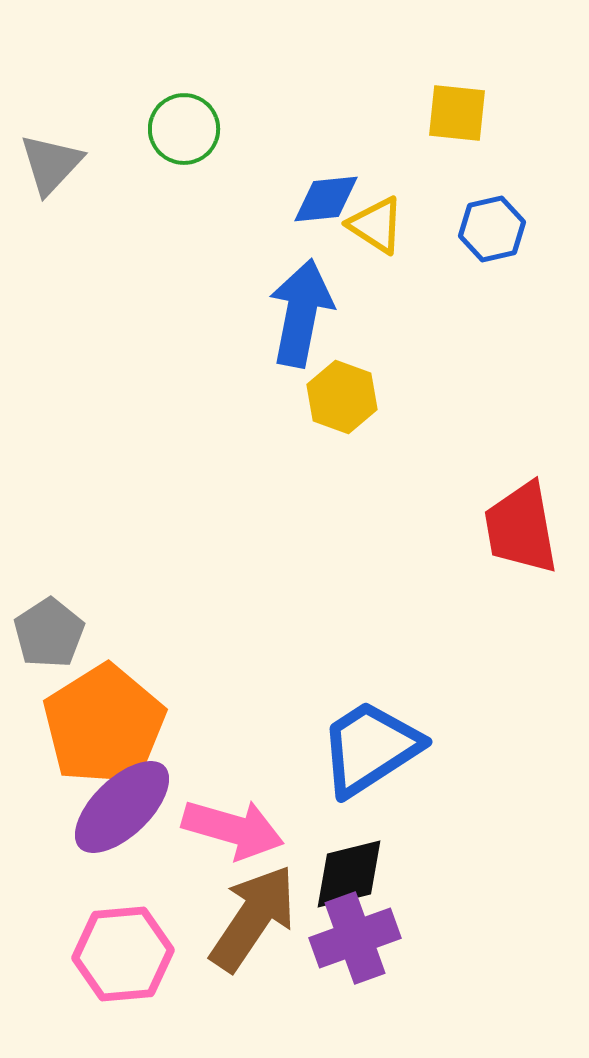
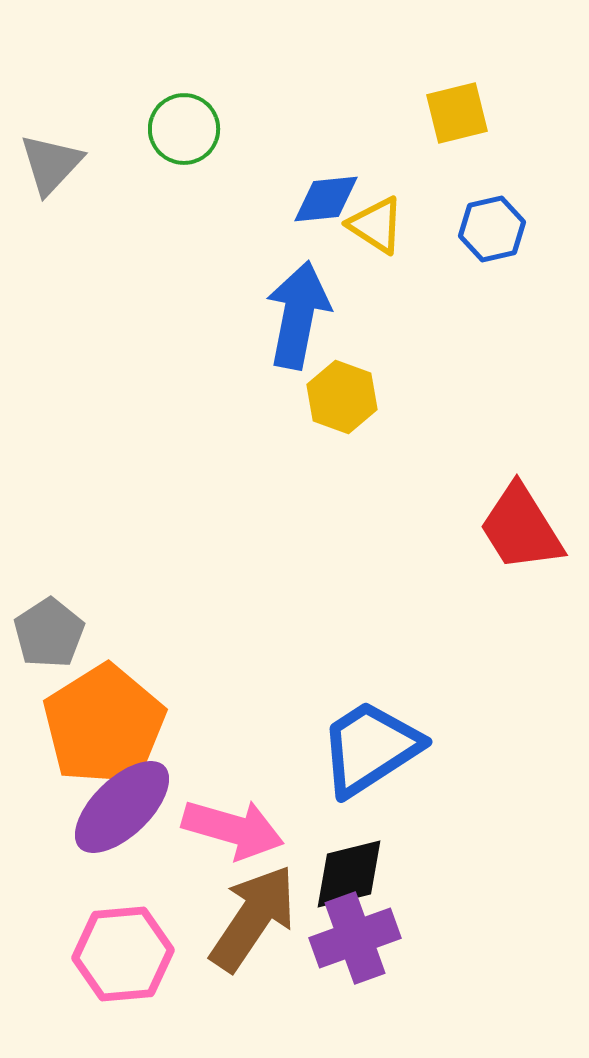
yellow square: rotated 20 degrees counterclockwise
blue arrow: moved 3 px left, 2 px down
red trapezoid: rotated 22 degrees counterclockwise
